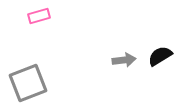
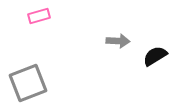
black semicircle: moved 5 px left
gray arrow: moved 6 px left, 19 px up; rotated 10 degrees clockwise
